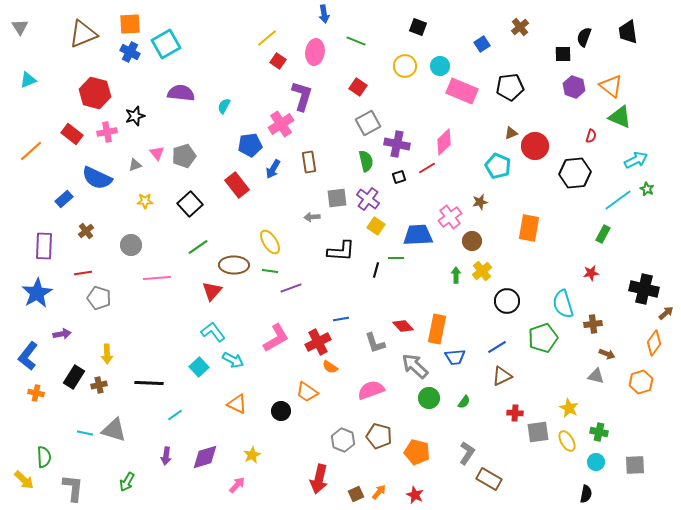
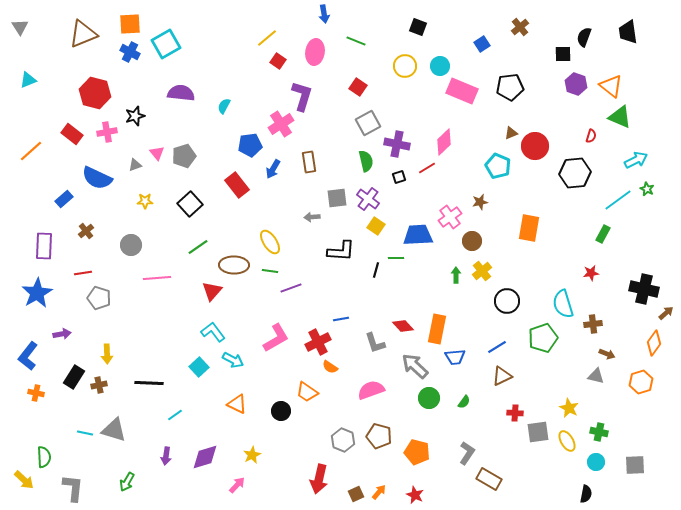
purple hexagon at (574, 87): moved 2 px right, 3 px up
